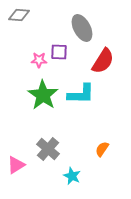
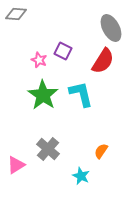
gray diamond: moved 3 px left, 1 px up
gray ellipse: moved 29 px right
purple square: moved 4 px right, 1 px up; rotated 24 degrees clockwise
pink star: rotated 21 degrees clockwise
cyan L-shape: rotated 104 degrees counterclockwise
orange semicircle: moved 1 px left, 2 px down
cyan star: moved 9 px right
